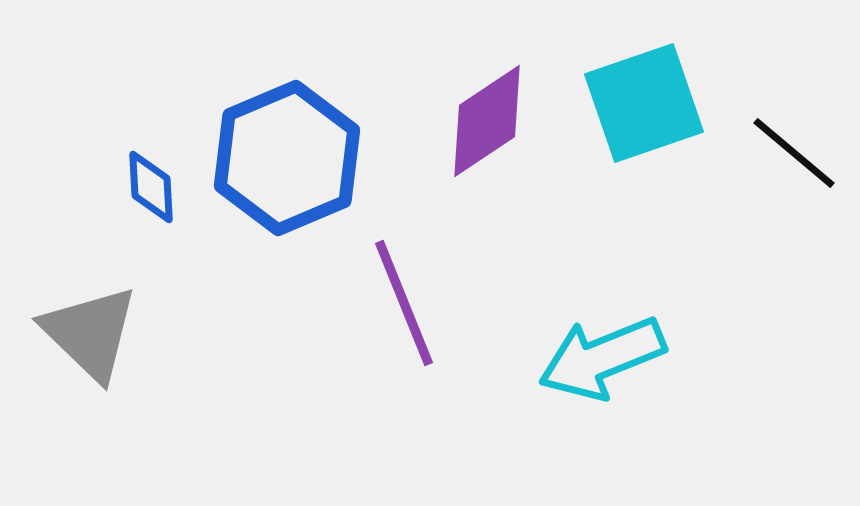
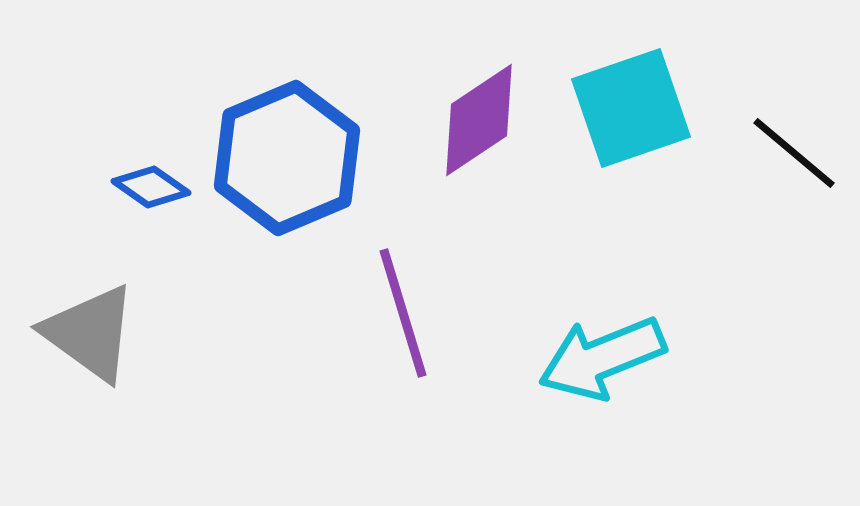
cyan square: moved 13 px left, 5 px down
purple diamond: moved 8 px left, 1 px up
blue diamond: rotated 52 degrees counterclockwise
purple line: moved 1 px left, 10 px down; rotated 5 degrees clockwise
gray triangle: rotated 8 degrees counterclockwise
